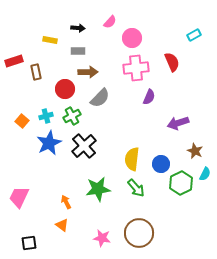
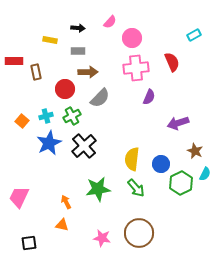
red rectangle: rotated 18 degrees clockwise
orange triangle: rotated 24 degrees counterclockwise
